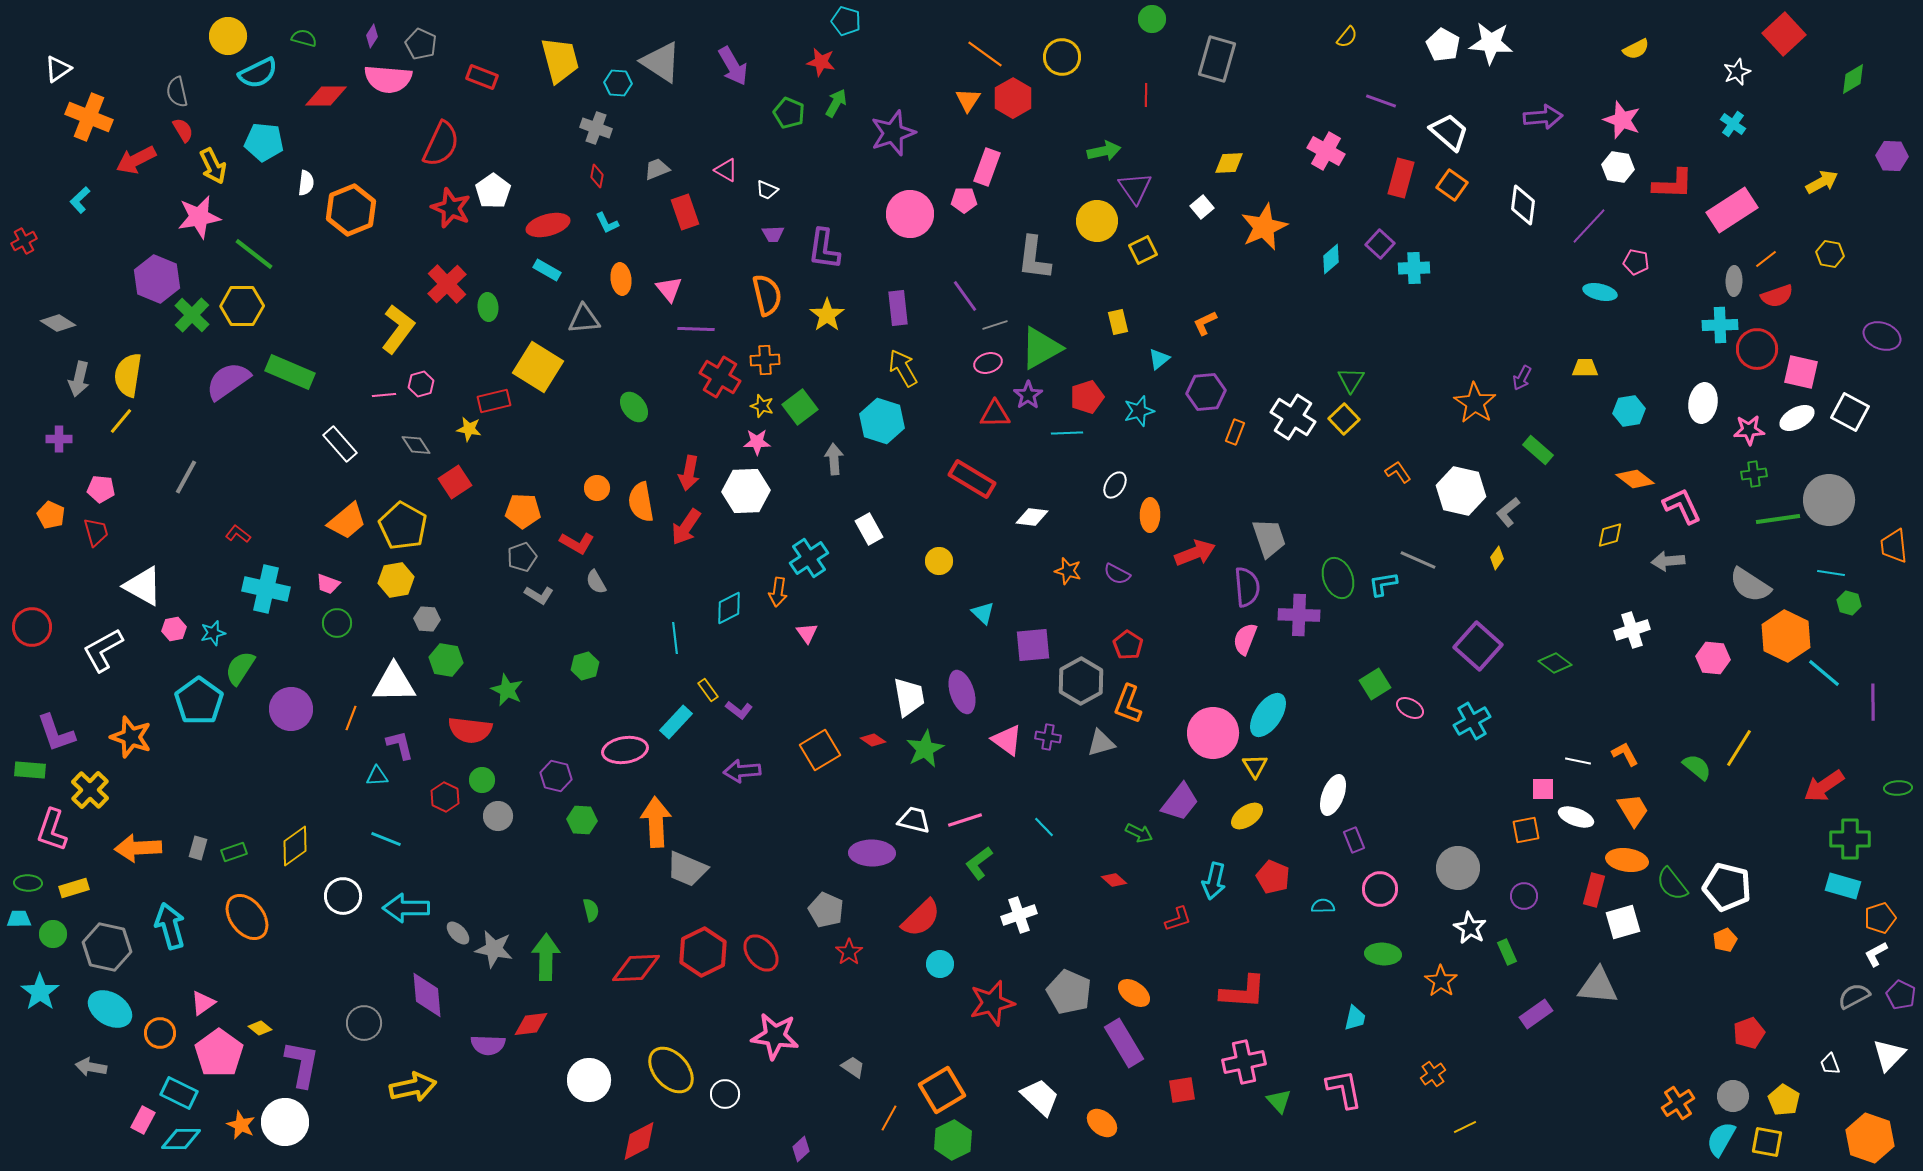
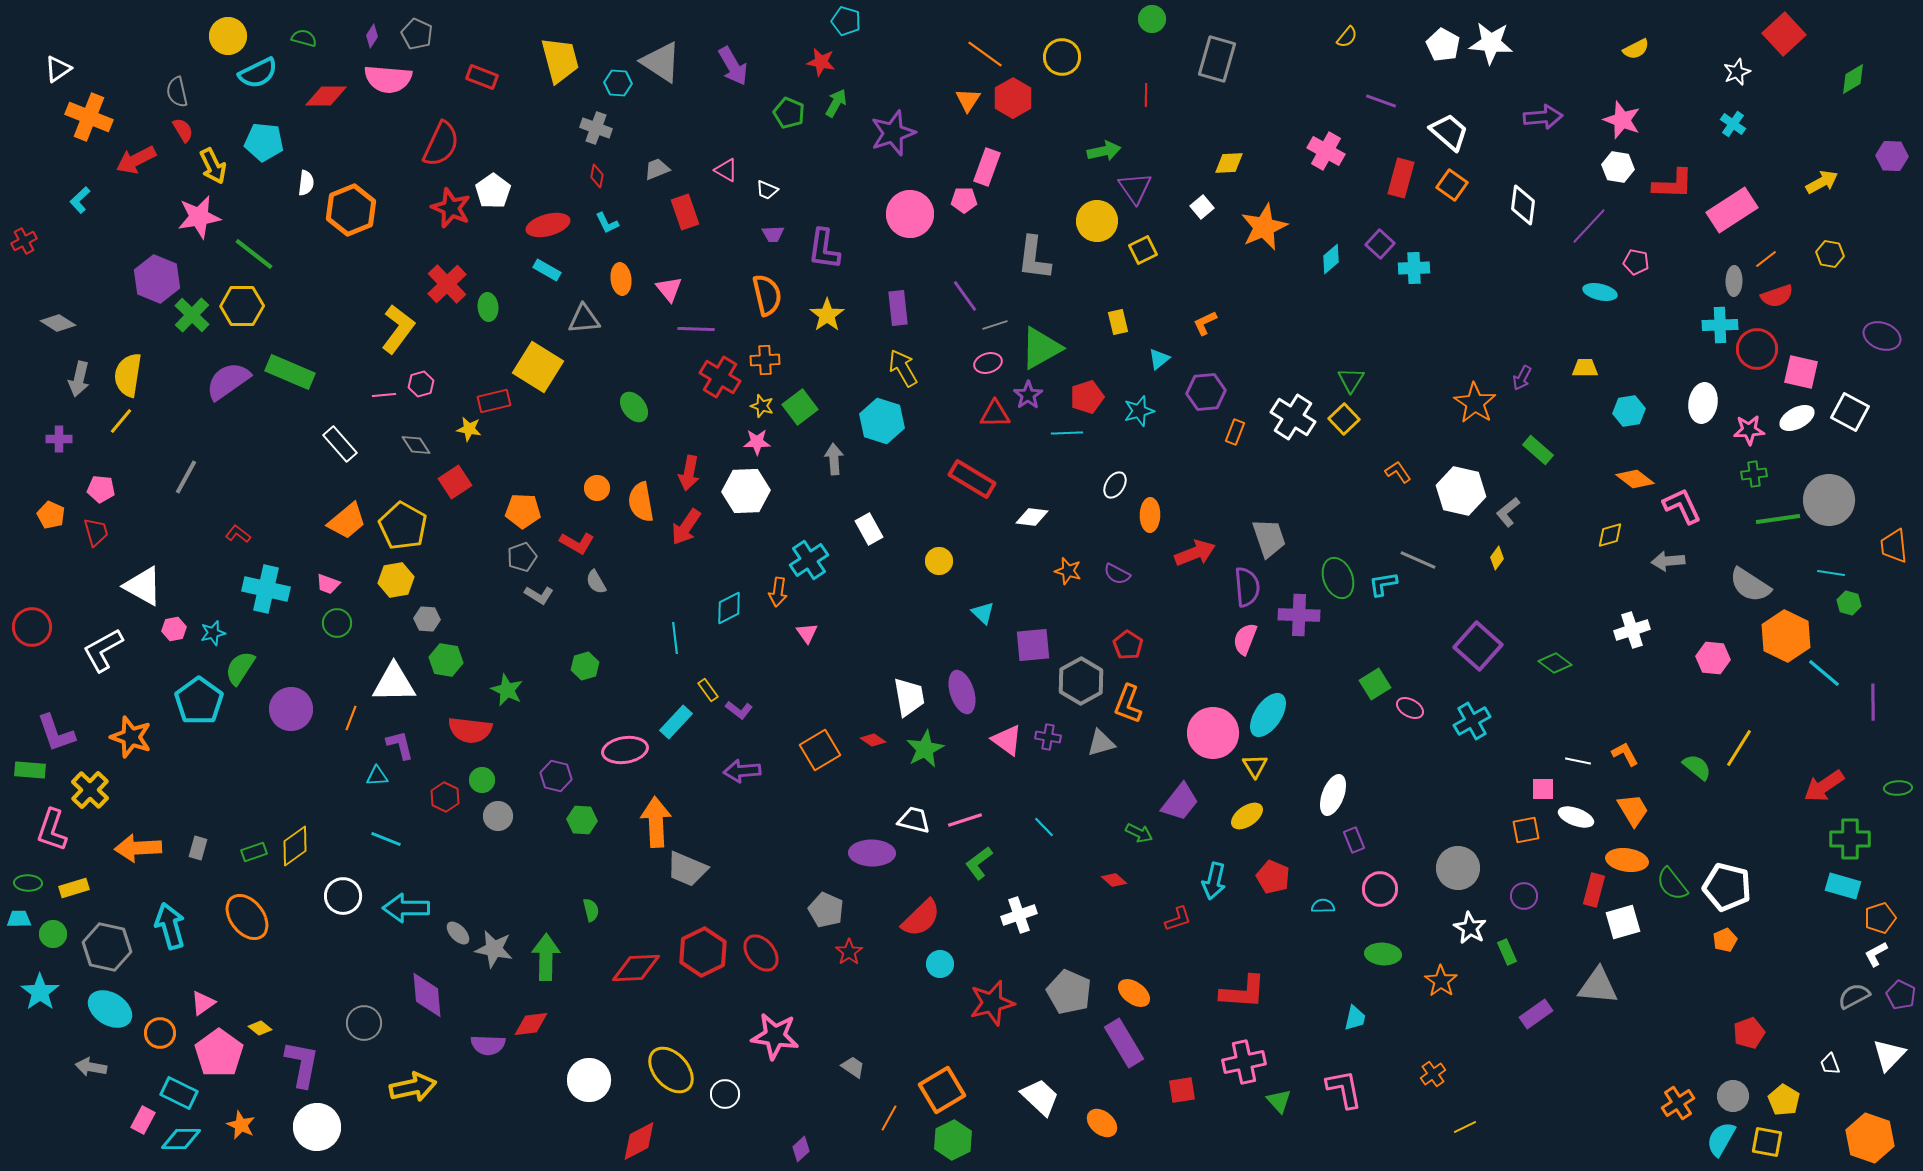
gray pentagon at (421, 44): moved 4 px left, 10 px up
cyan cross at (809, 558): moved 2 px down
green rectangle at (234, 852): moved 20 px right
white circle at (285, 1122): moved 32 px right, 5 px down
